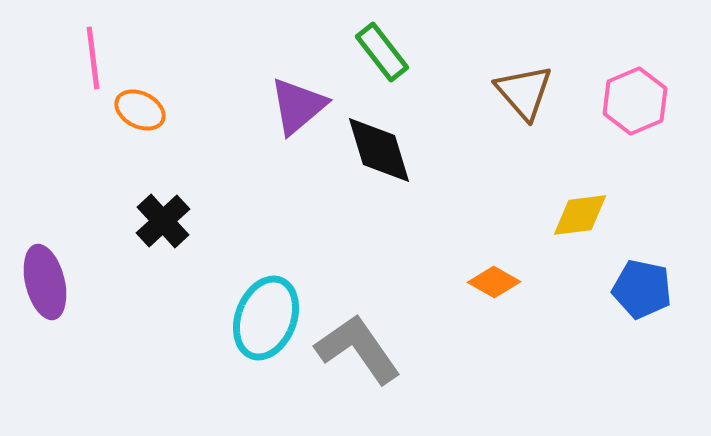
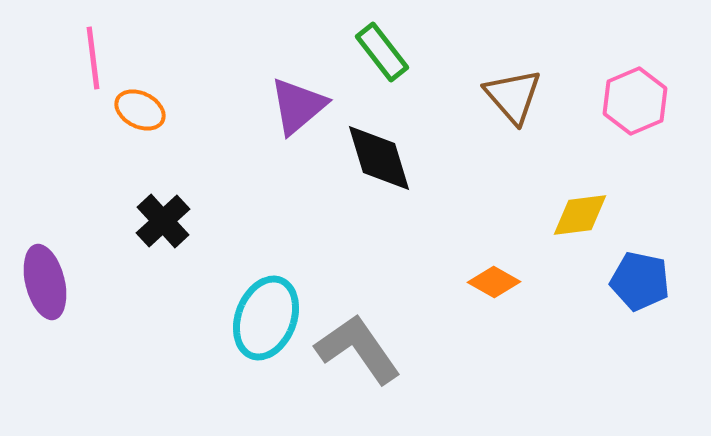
brown triangle: moved 11 px left, 4 px down
black diamond: moved 8 px down
blue pentagon: moved 2 px left, 8 px up
